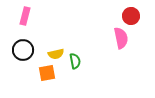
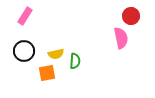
pink rectangle: rotated 18 degrees clockwise
black circle: moved 1 px right, 1 px down
green semicircle: rotated 14 degrees clockwise
